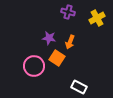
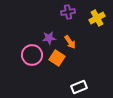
purple cross: rotated 24 degrees counterclockwise
purple star: rotated 16 degrees counterclockwise
orange arrow: rotated 56 degrees counterclockwise
pink circle: moved 2 px left, 11 px up
white rectangle: rotated 49 degrees counterclockwise
